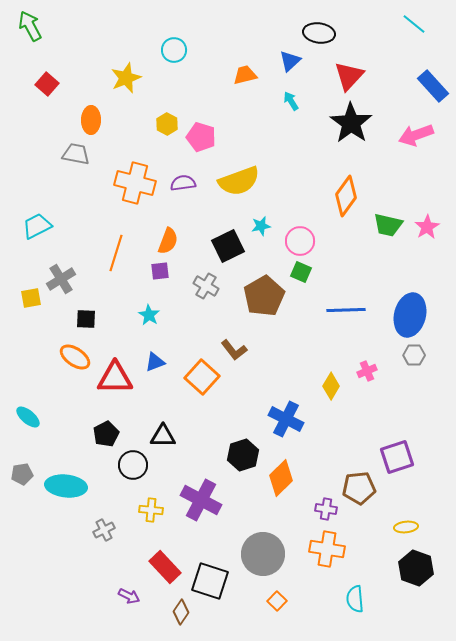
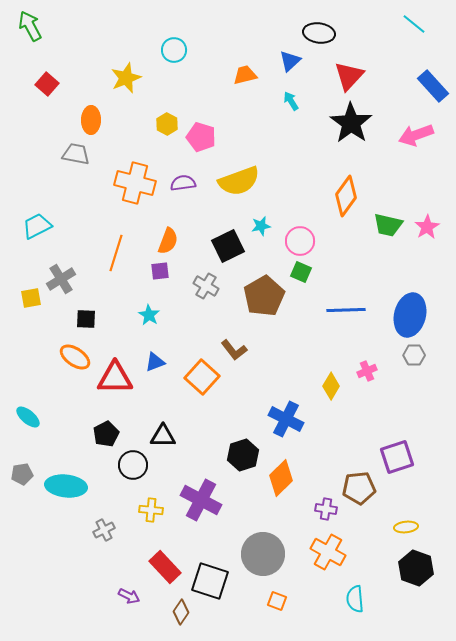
orange cross at (327, 549): moved 1 px right, 3 px down; rotated 20 degrees clockwise
orange square at (277, 601): rotated 24 degrees counterclockwise
